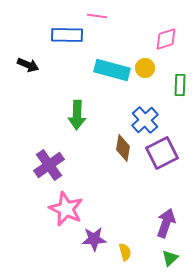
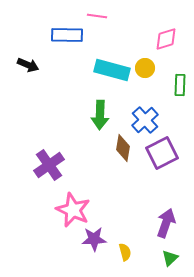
green arrow: moved 23 px right
pink star: moved 7 px right, 1 px down
